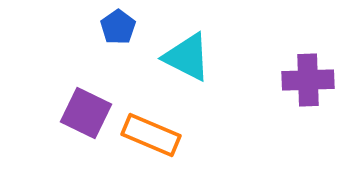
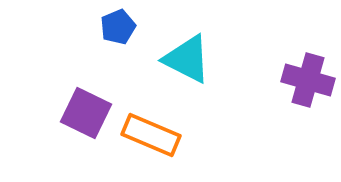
blue pentagon: rotated 12 degrees clockwise
cyan triangle: moved 2 px down
purple cross: rotated 18 degrees clockwise
